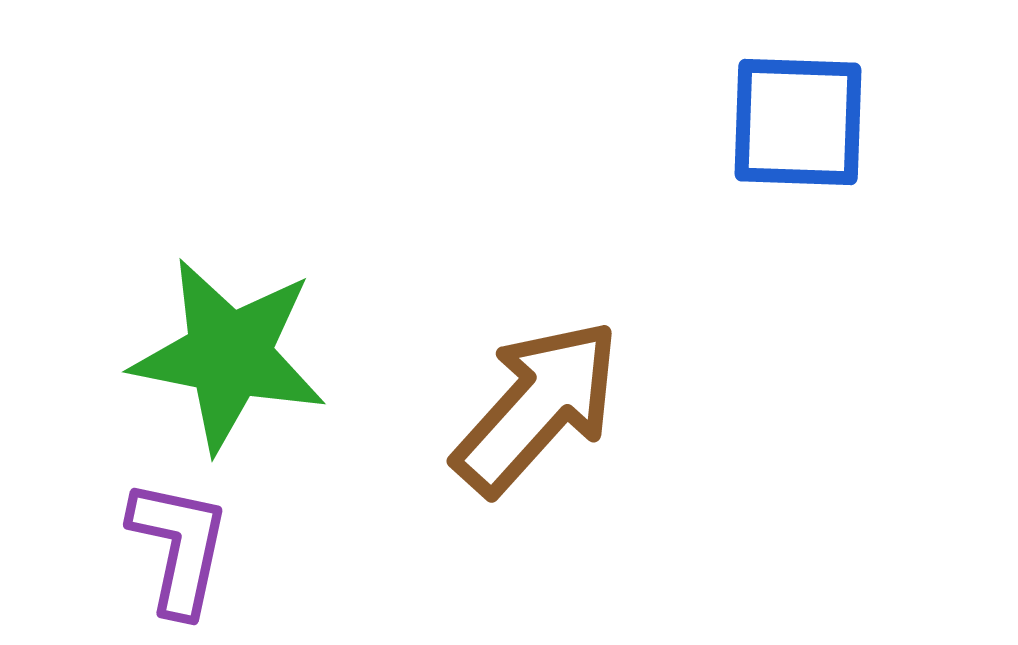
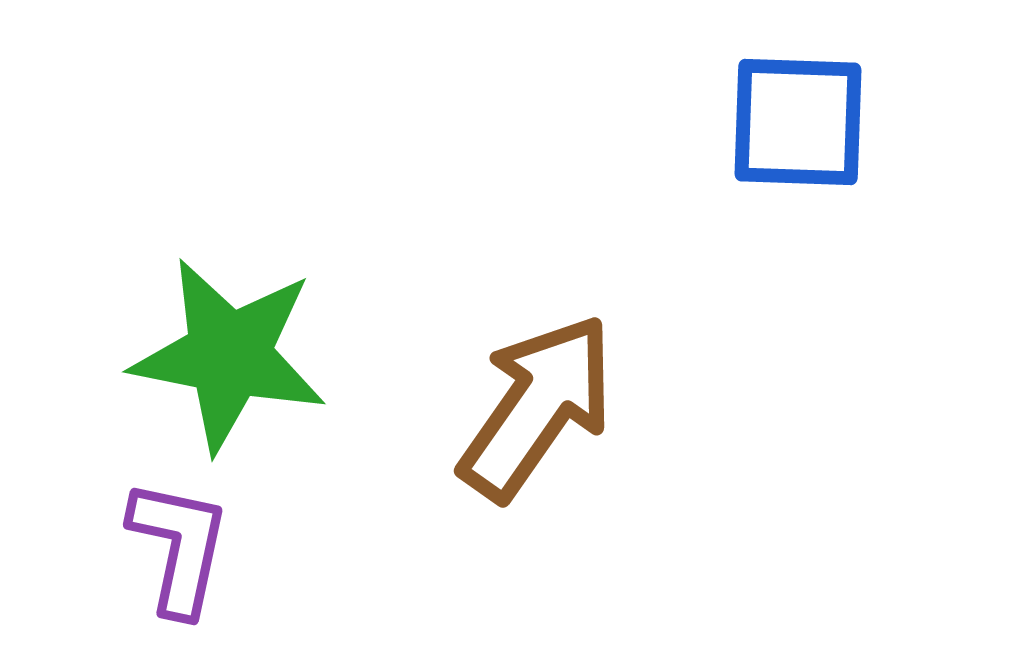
brown arrow: rotated 7 degrees counterclockwise
